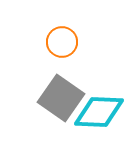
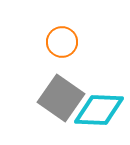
cyan diamond: moved 2 px up
